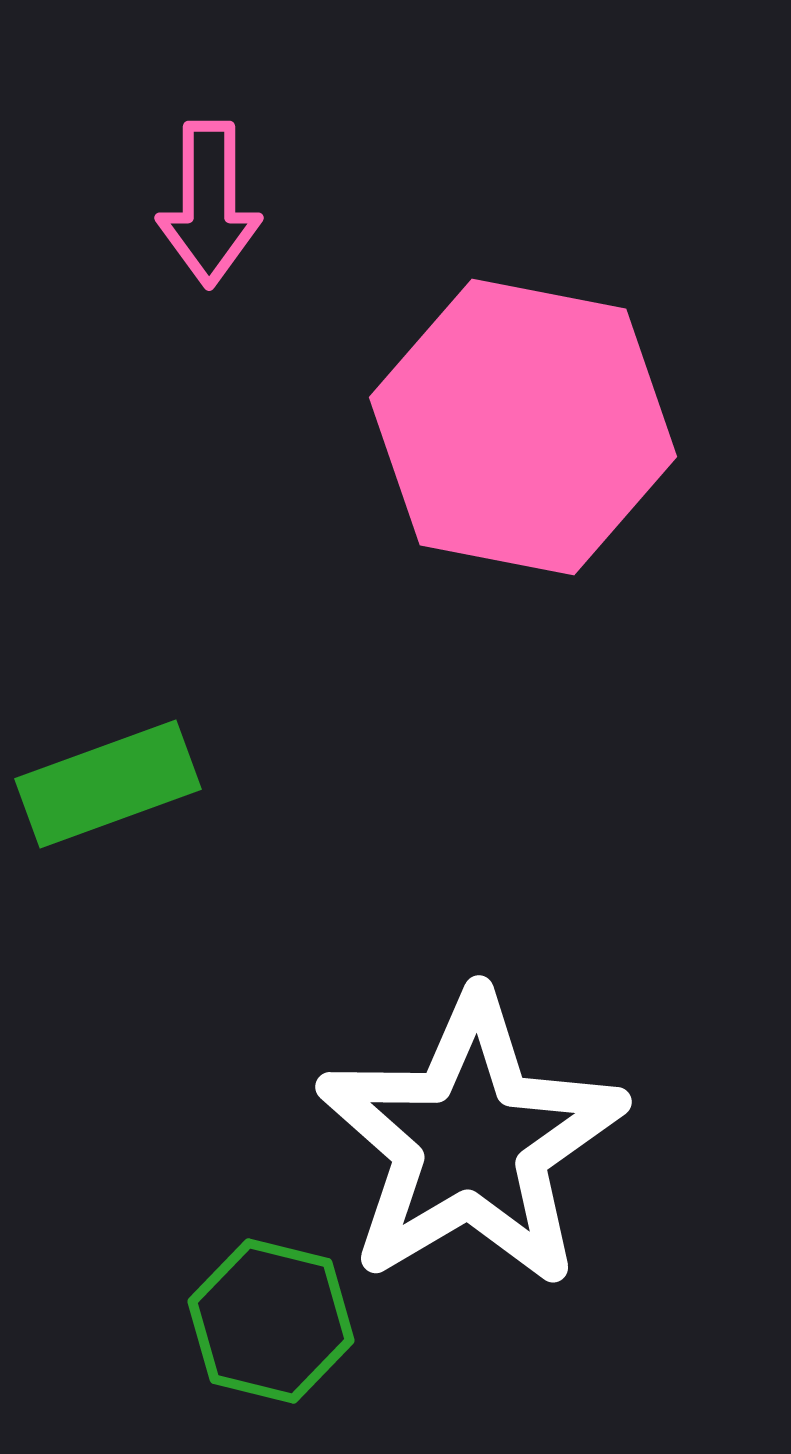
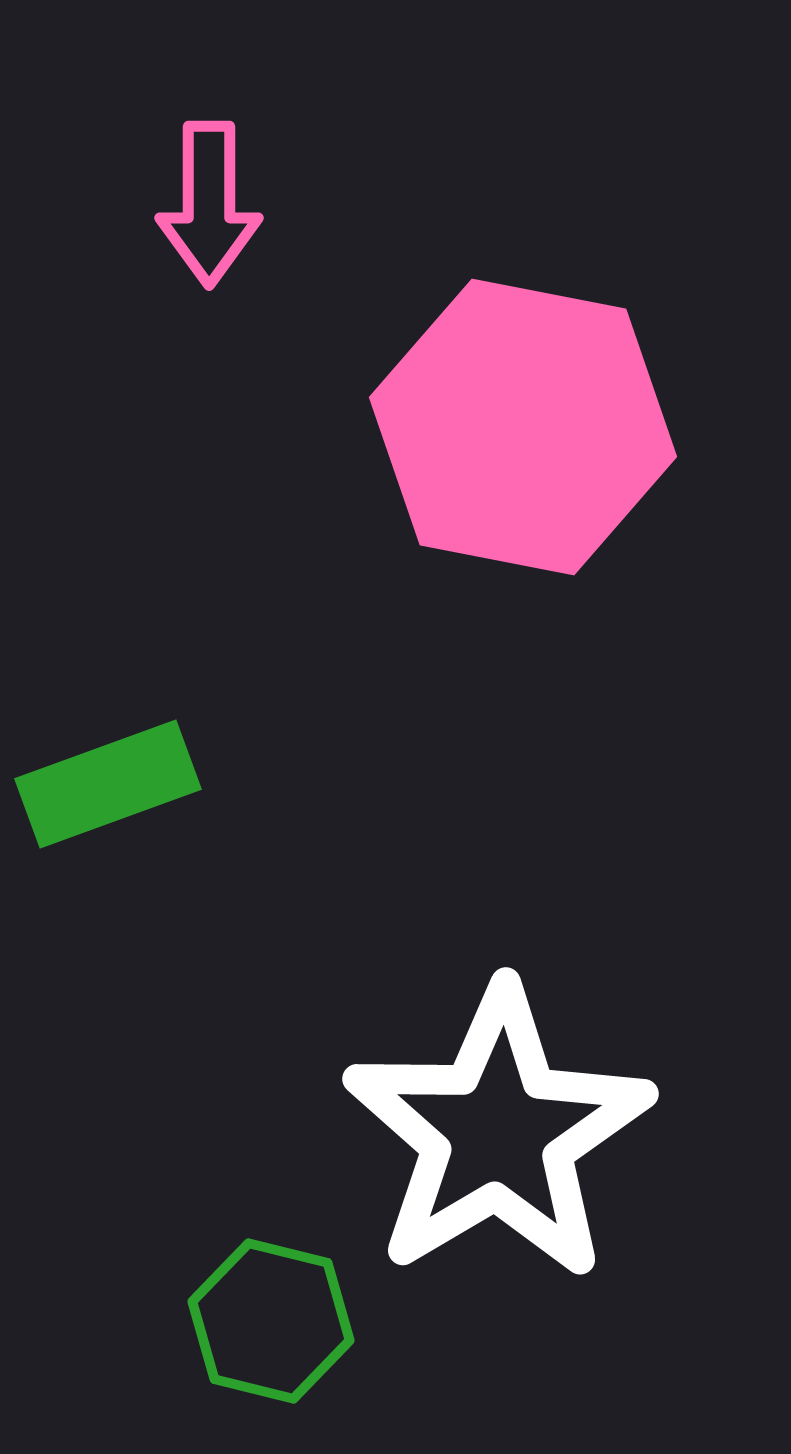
white star: moved 27 px right, 8 px up
